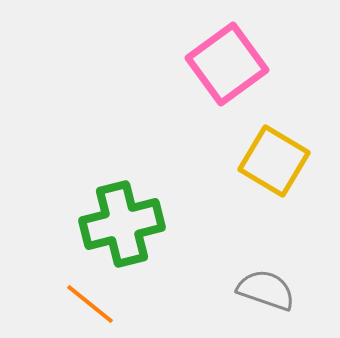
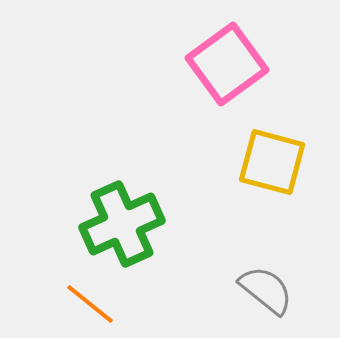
yellow square: moved 2 px left, 1 px down; rotated 16 degrees counterclockwise
green cross: rotated 10 degrees counterclockwise
gray semicircle: rotated 20 degrees clockwise
